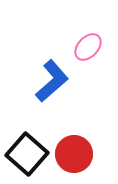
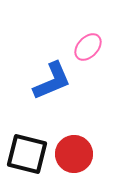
blue L-shape: rotated 18 degrees clockwise
black square: rotated 27 degrees counterclockwise
